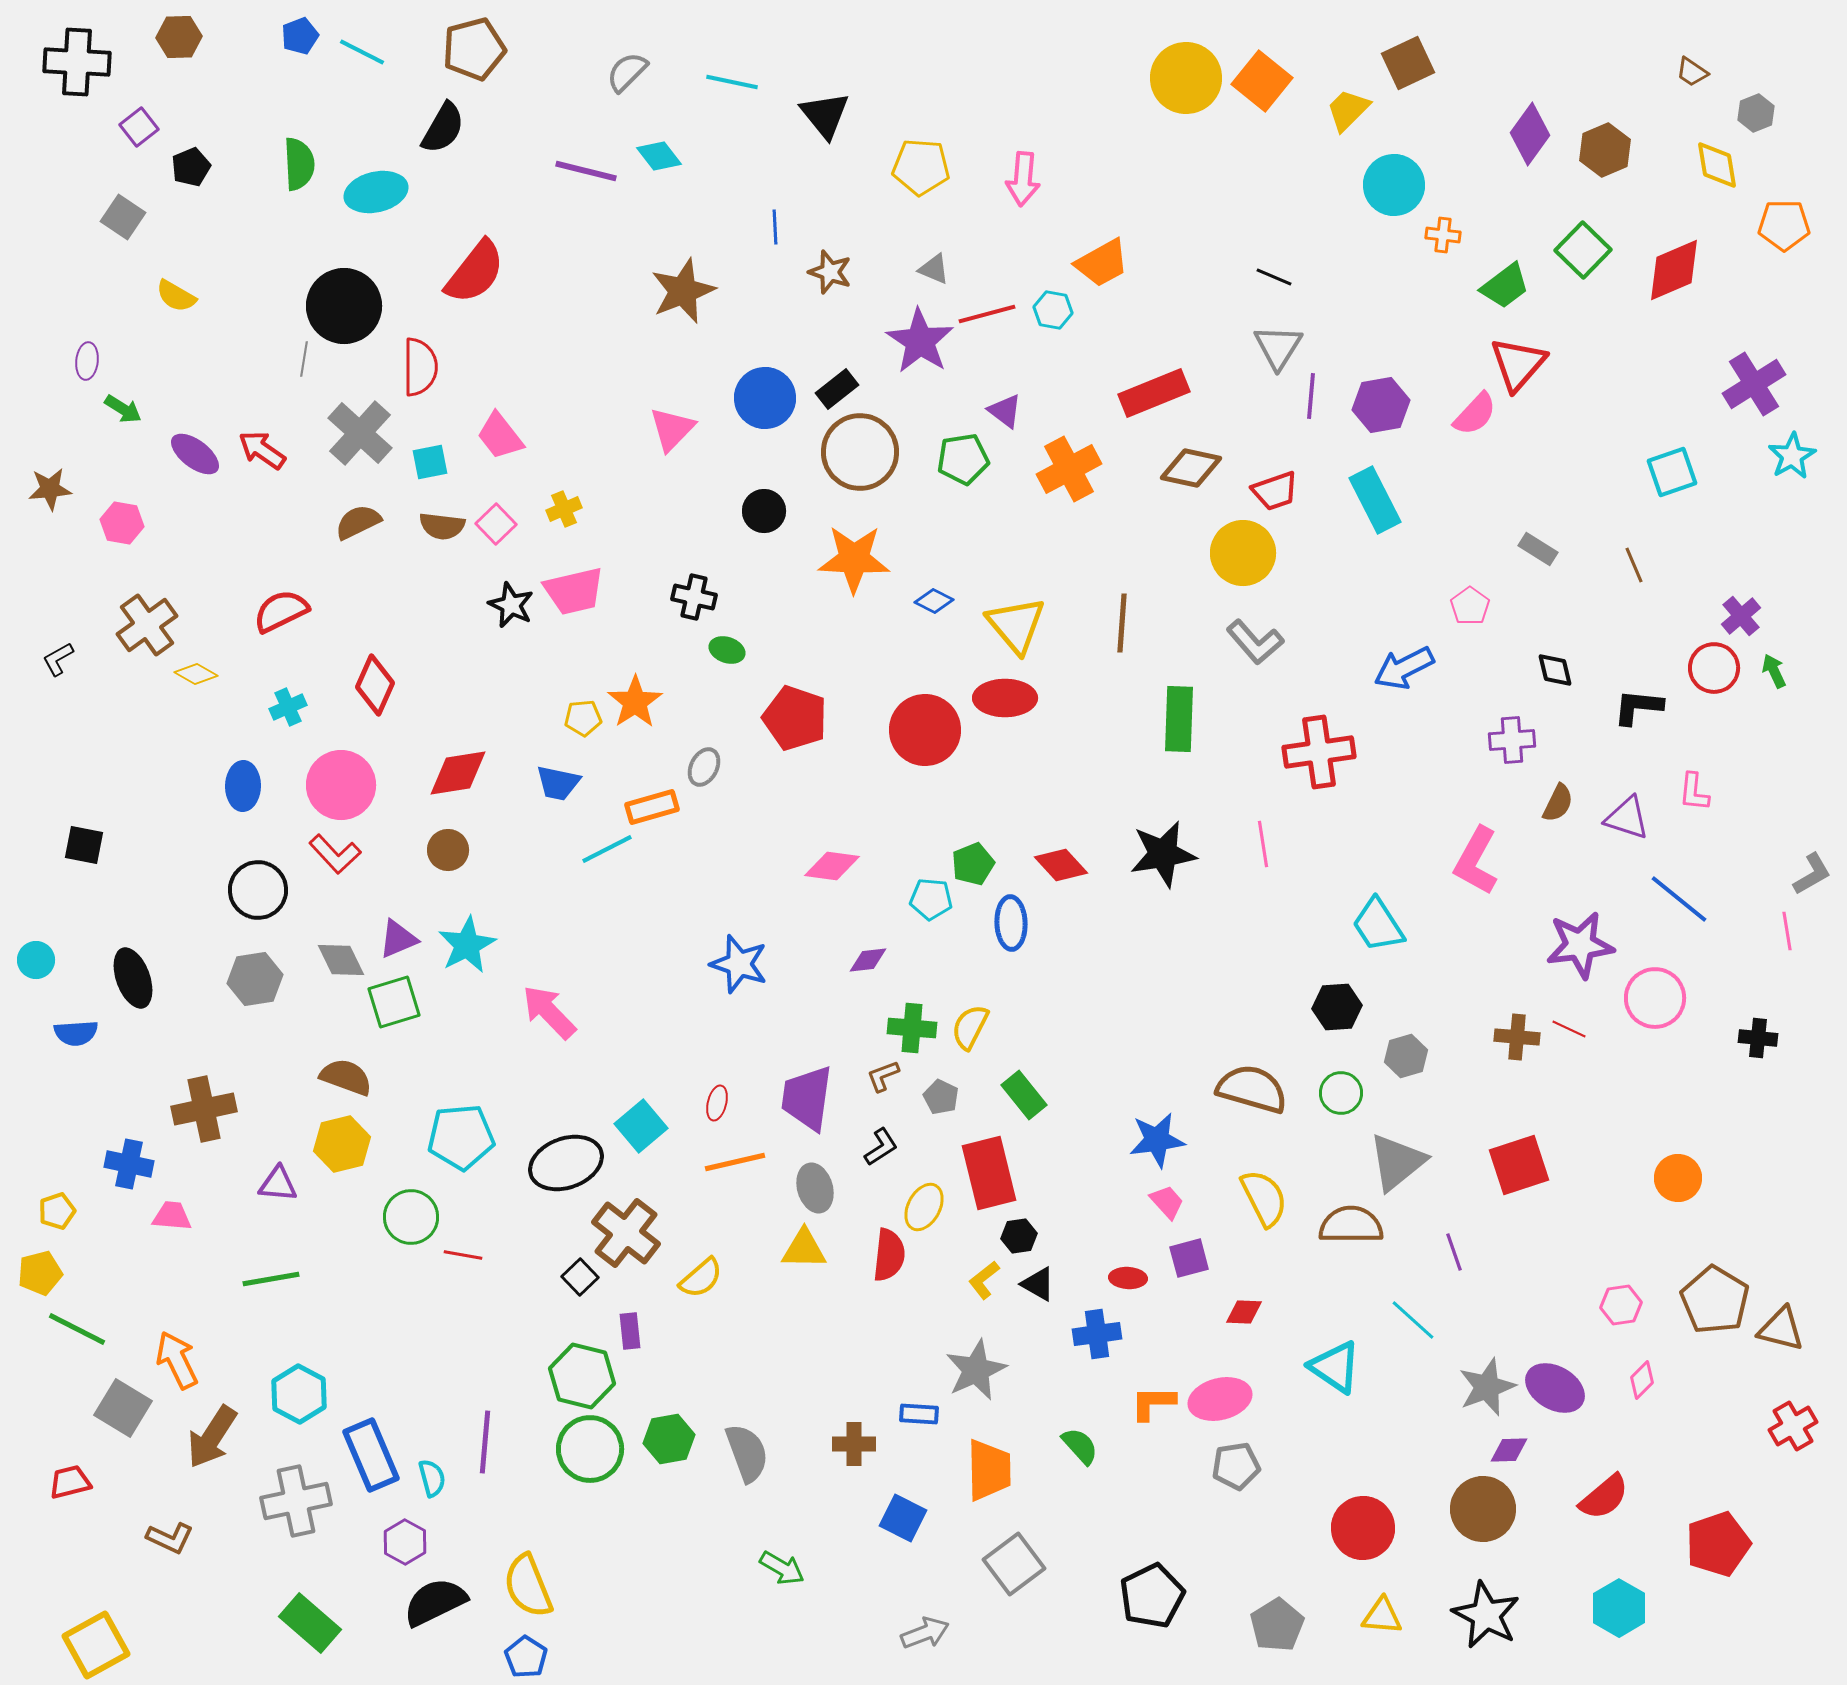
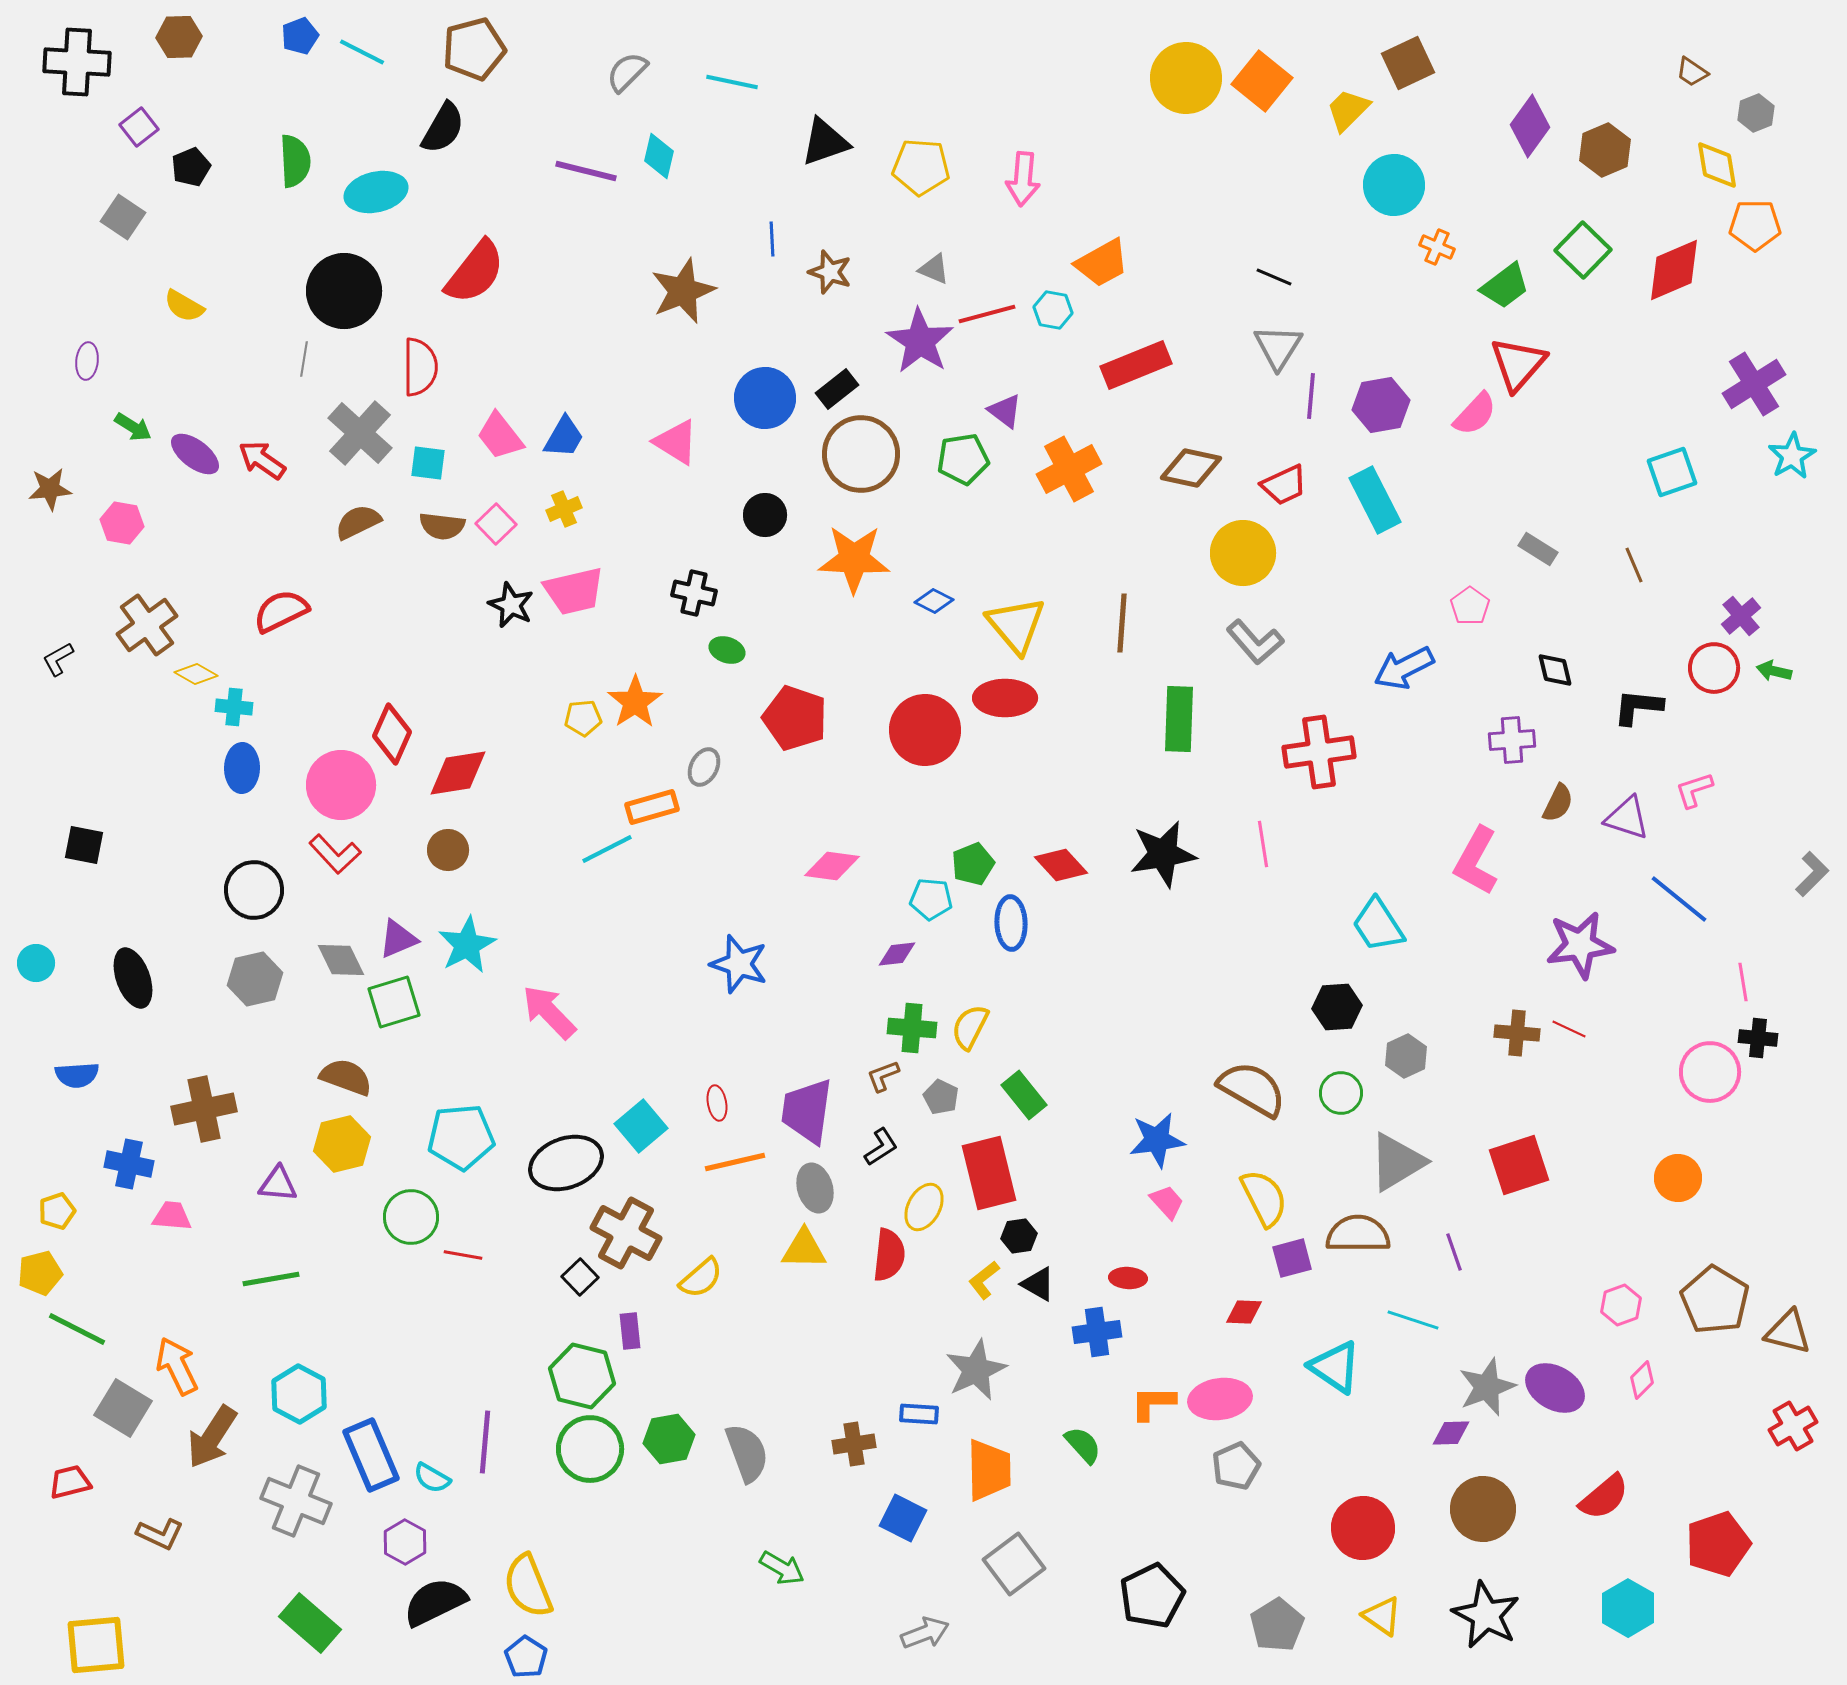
black triangle at (825, 115): moved 27 px down; rotated 50 degrees clockwise
purple diamond at (1530, 134): moved 8 px up
cyan diamond at (659, 156): rotated 51 degrees clockwise
green semicircle at (299, 164): moved 4 px left, 3 px up
orange pentagon at (1784, 225): moved 29 px left
blue line at (775, 227): moved 3 px left, 12 px down
orange cross at (1443, 235): moved 6 px left, 12 px down; rotated 16 degrees clockwise
yellow semicircle at (176, 296): moved 8 px right, 10 px down
black circle at (344, 306): moved 15 px up
red rectangle at (1154, 393): moved 18 px left, 28 px up
green arrow at (123, 409): moved 10 px right, 18 px down
pink triangle at (672, 429): moved 4 px right, 13 px down; rotated 42 degrees counterclockwise
red arrow at (262, 450): moved 10 px down
brown circle at (860, 452): moved 1 px right, 2 px down
cyan square at (430, 462): moved 2 px left, 1 px down; rotated 18 degrees clockwise
red trapezoid at (1275, 491): moved 9 px right, 6 px up; rotated 6 degrees counterclockwise
black circle at (764, 511): moved 1 px right, 4 px down
black cross at (694, 597): moved 4 px up
green arrow at (1774, 671): rotated 52 degrees counterclockwise
red diamond at (375, 685): moved 17 px right, 49 px down
cyan cross at (288, 707): moved 54 px left; rotated 30 degrees clockwise
blue trapezoid at (558, 783): moved 6 px right, 346 px up; rotated 72 degrees counterclockwise
blue ellipse at (243, 786): moved 1 px left, 18 px up
pink L-shape at (1694, 792): moved 2 px up; rotated 66 degrees clockwise
gray L-shape at (1812, 874): rotated 15 degrees counterclockwise
black circle at (258, 890): moved 4 px left
pink line at (1787, 931): moved 44 px left, 51 px down
cyan circle at (36, 960): moved 3 px down
purple diamond at (868, 960): moved 29 px right, 6 px up
gray hexagon at (255, 979): rotated 4 degrees counterclockwise
pink circle at (1655, 998): moved 55 px right, 74 px down
blue semicircle at (76, 1033): moved 1 px right, 42 px down
brown cross at (1517, 1037): moved 4 px up
gray hexagon at (1406, 1056): rotated 9 degrees counterclockwise
brown semicircle at (1252, 1089): rotated 14 degrees clockwise
purple trapezoid at (807, 1098): moved 13 px down
red ellipse at (717, 1103): rotated 24 degrees counterclockwise
gray triangle at (1397, 1162): rotated 8 degrees clockwise
brown semicircle at (1351, 1225): moved 7 px right, 9 px down
brown cross at (626, 1233): rotated 10 degrees counterclockwise
purple square at (1189, 1258): moved 103 px right
pink hexagon at (1621, 1305): rotated 12 degrees counterclockwise
cyan line at (1413, 1320): rotated 24 degrees counterclockwise
brown triangle at (1781, 1329): moved 7 px right, 3 px down
blue cross at (1097, 1334): moved 2 px up
orange arrow at (177, 1360): moved 6 px down
pink ellipse at (1220, 1399): rotated 6 degrees clockwise
brown cross at (854, 1444): rotated 9 degrees counterclockwise
green semicircle at (1080, 1446): moved 3 px right, 1 px up
purple diamond at (1509, 1450): moved 58 px left, 17 px up
gray pentagon at (1236, 1466): rotated 15 degrees counterclockwise
cyan semicircle at (432, 1478): rotated 135 degrees clockwise
gray cross at (296, 1501): rotated 34 degrees clockwise
brown L-shape at (170, 1538): moved 10 px left, 4 px up
cyan hexagon at (1619, 1608): moved 9 px right
yellow triangle at (1382, 1616): rotated 30 degrees clockwise
yellow square at (96, 1645): rotated 24 degrees clockwise
